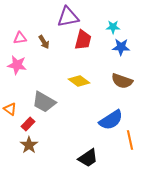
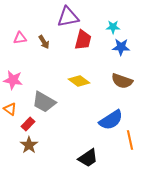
pink star: moved 4 px left, 15 px down
